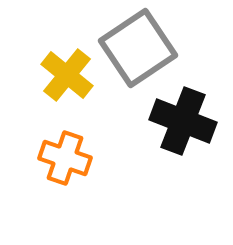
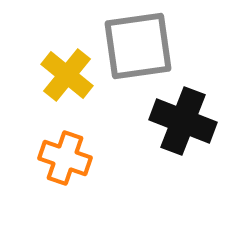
gray square: moved 2 px up; rotated 26 degrees clockwise
